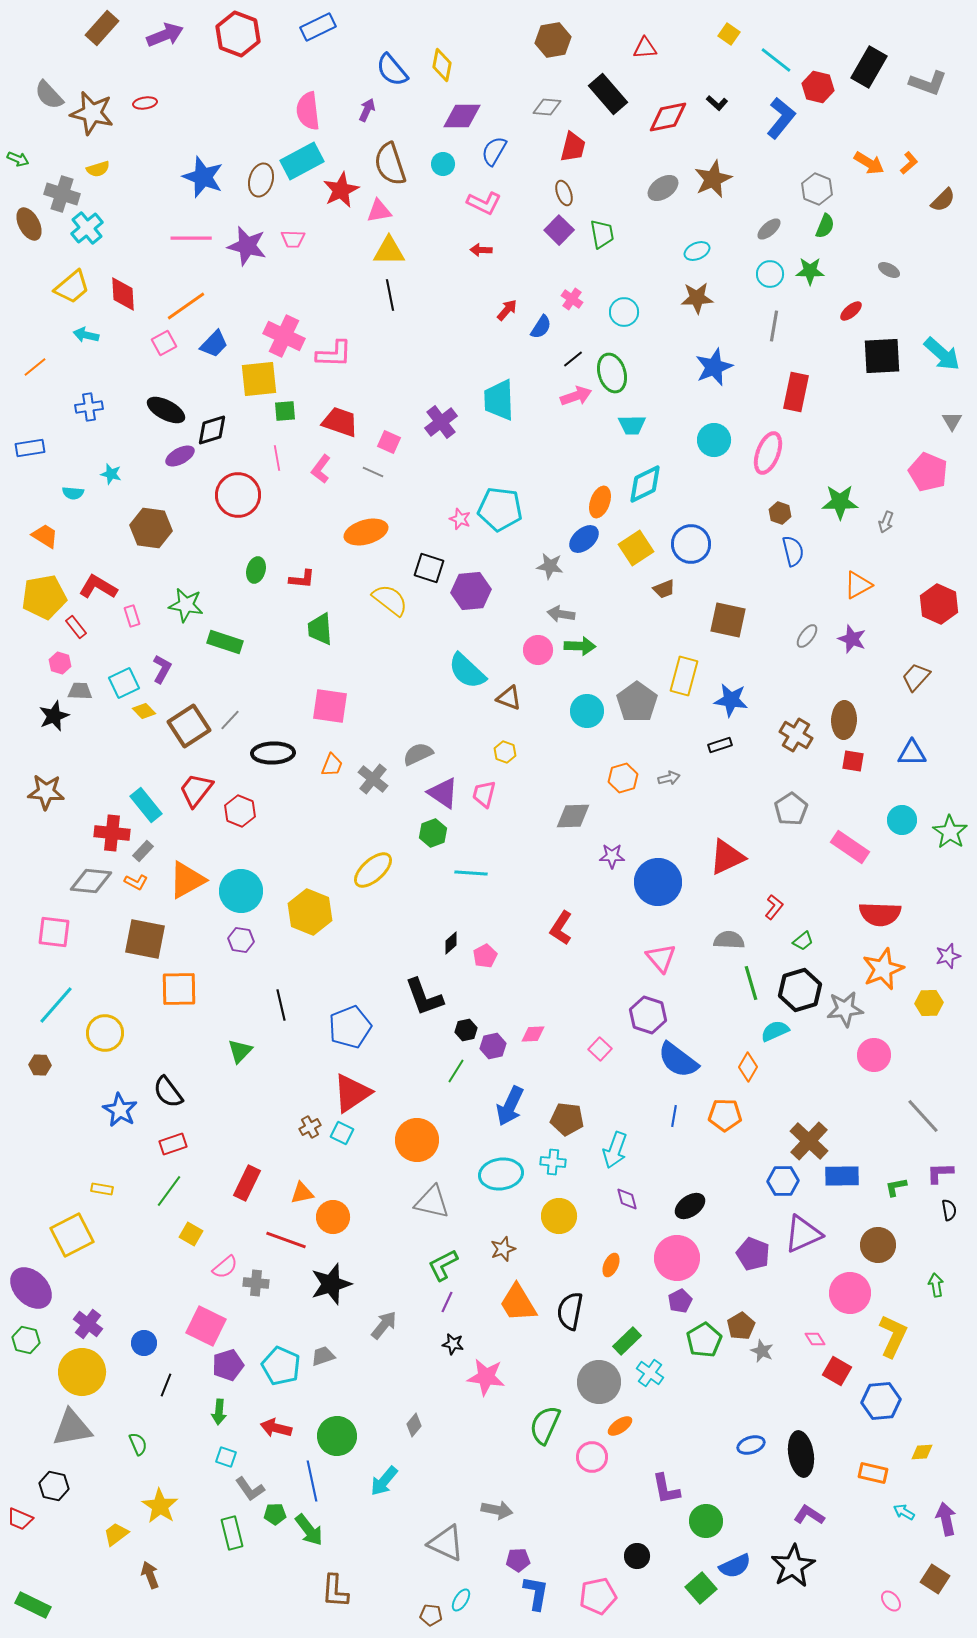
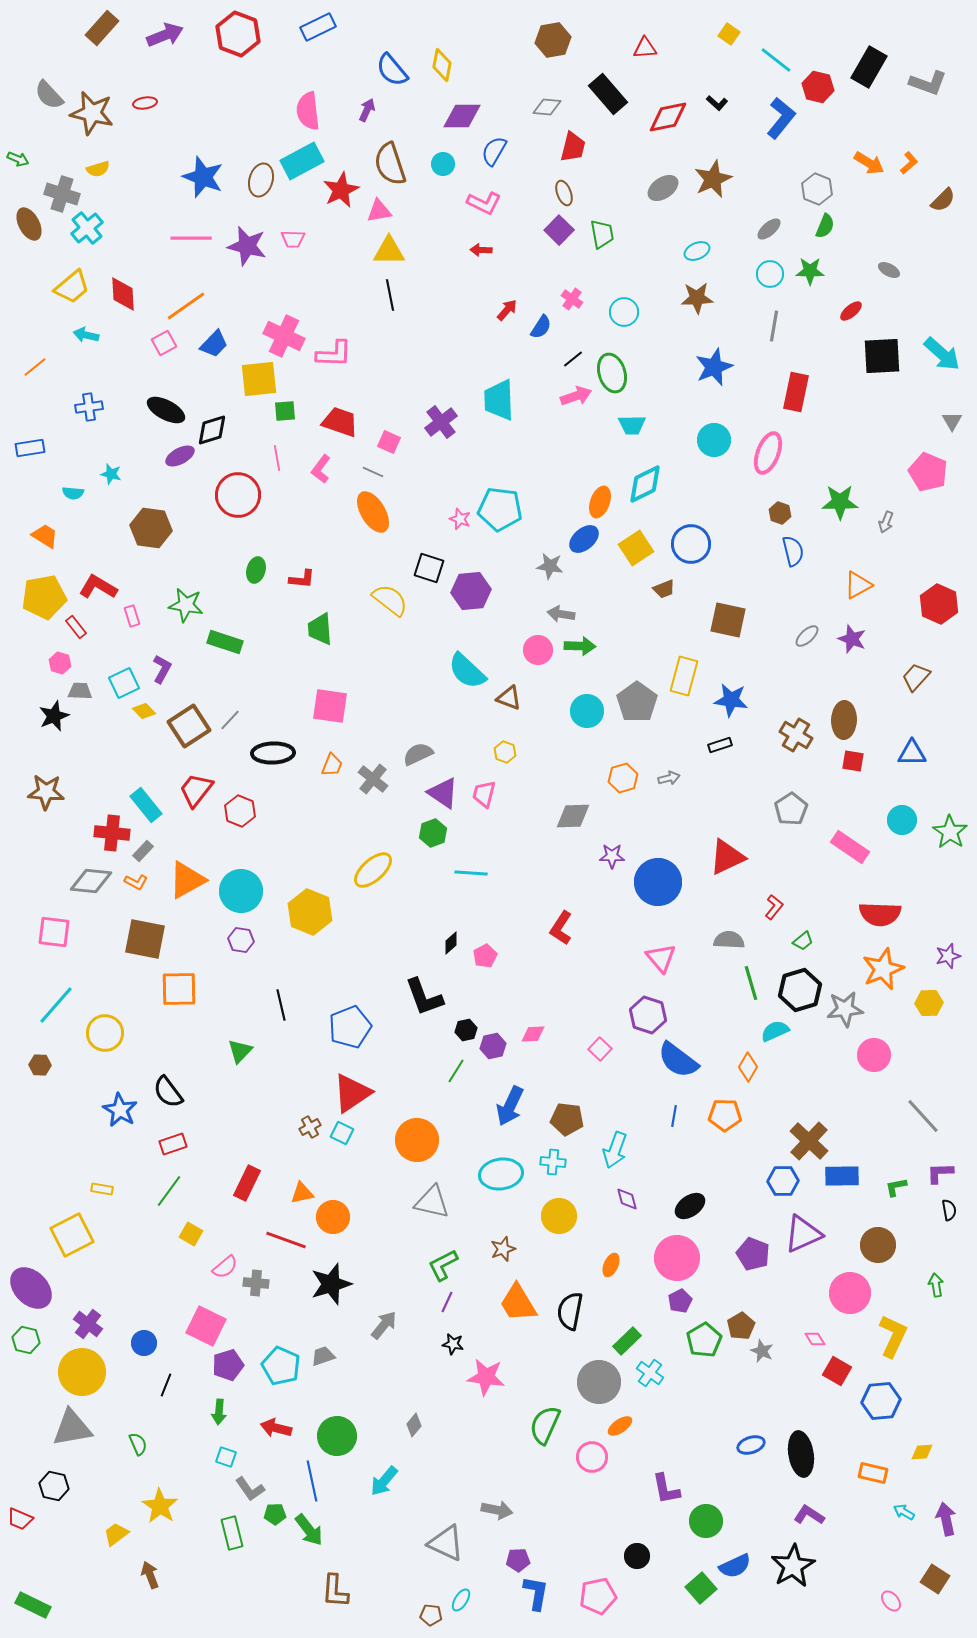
orange ellipse at (366, 532): moved 7 px right, 20 px up; rotated 75 degrees clockwise
gray ellipse at (807, 636): rotated 10 degrees clockwise
